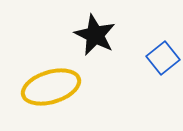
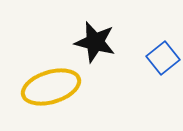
black star: moved 7 px down; rotated 12 degrees counterclockwise
